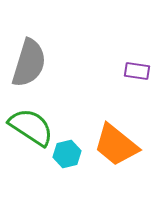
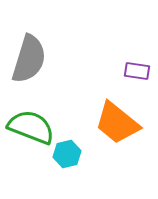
gray semicircle: moved 4 px up
green semicircle: rotated 12 degrees counterclockwise
orange trapezoid: moved 1 px right, 22 px up
